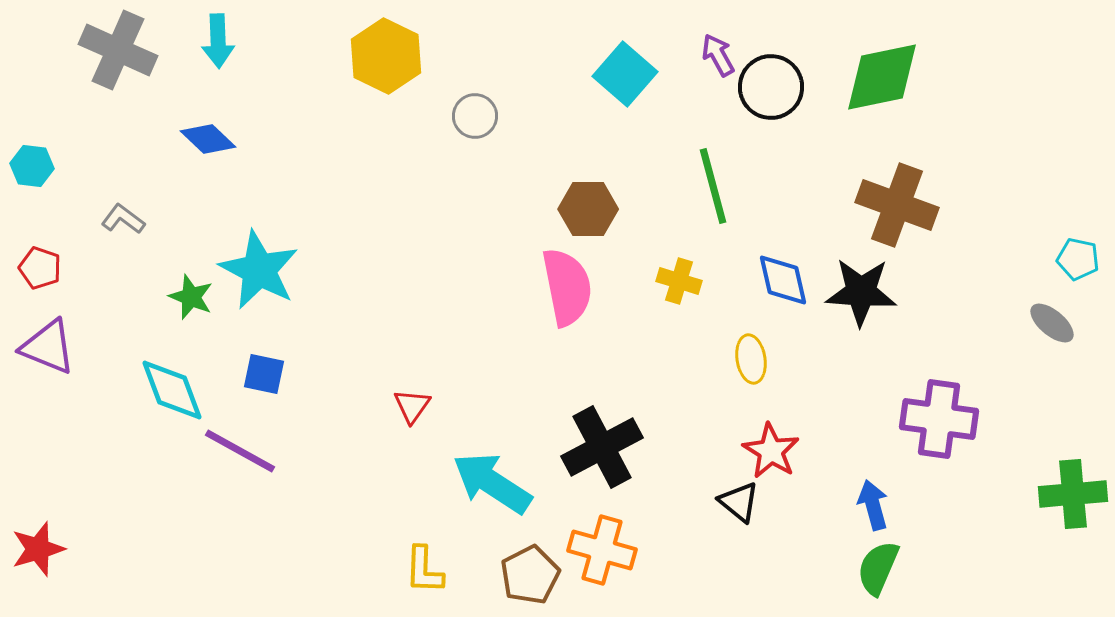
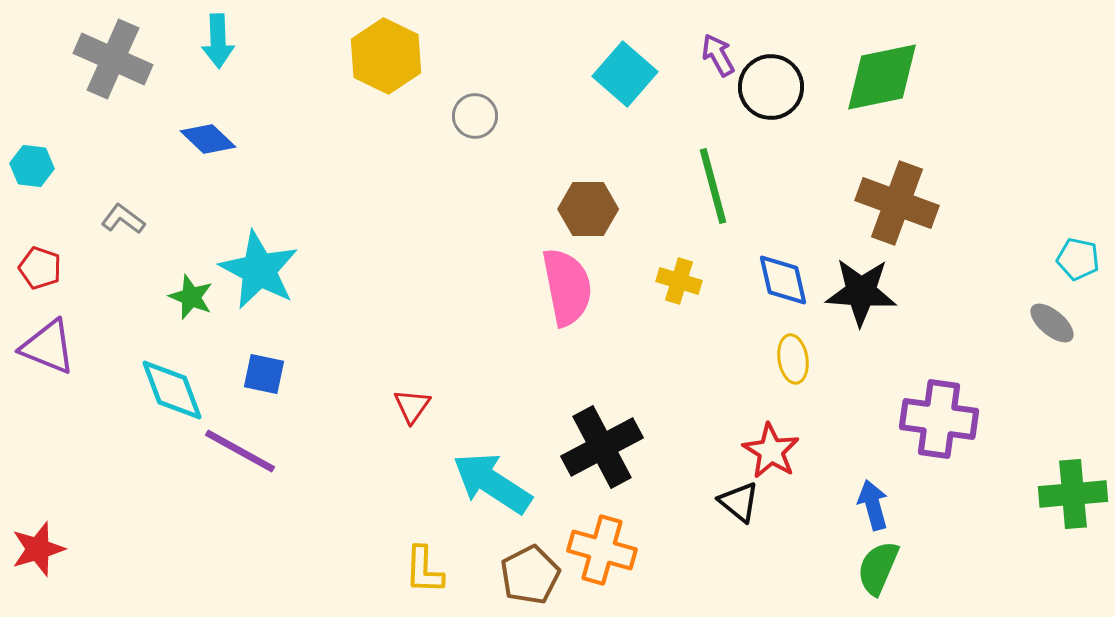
gray cross at (118, 50): moved 5 px left, 9 px down
brown cross at (897, 205): moved 2 px up
yellow ellipse at (751, 359): moved 42 px right
